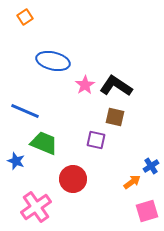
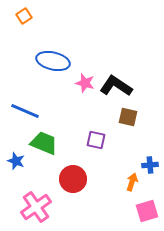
orange square: moved 1 px left, 1 px up
pink star: moved 2 px up; rotated 24 degrees counterclockwise
brown square: moved 13 px right
blue cross: moved 1 px left, 1 px up; rotated 28 degrees clockwise
orange arrow: rotated 36 degrees counterclockwise
